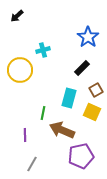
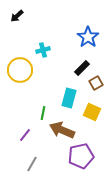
brown square: moved 7 px up
purple line: rotated 40 degrees clockwise
